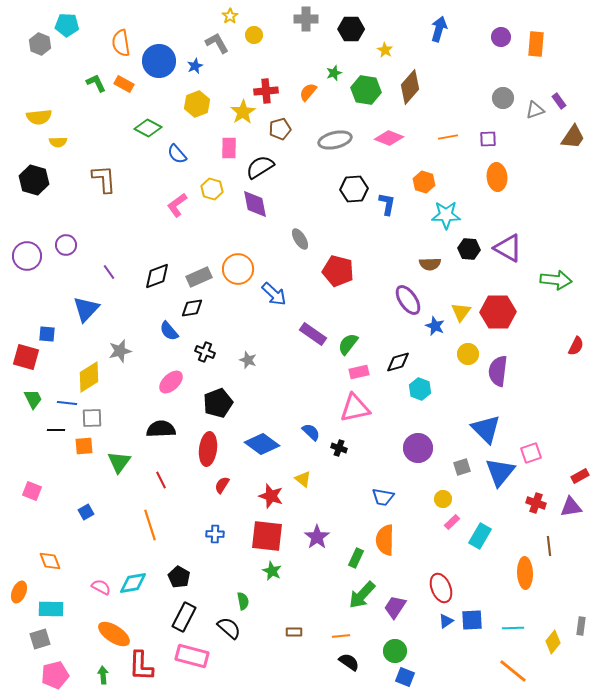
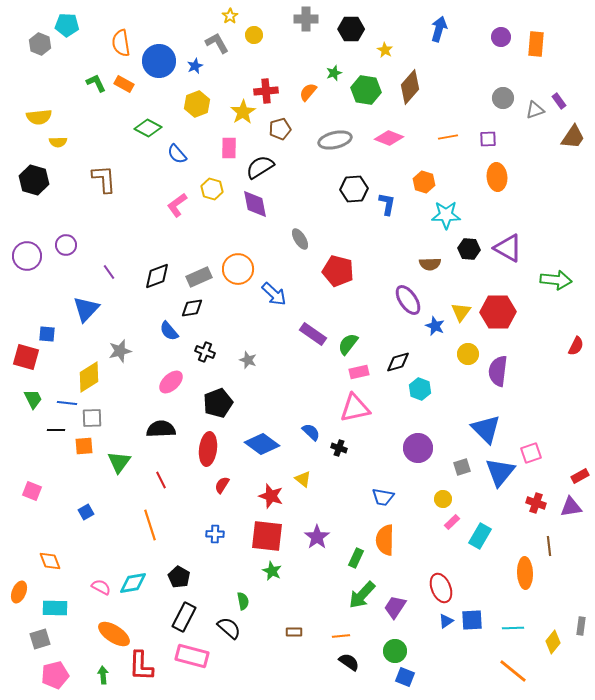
cyan rectangle at (51, 609): moved 4 px right, 1 px up
